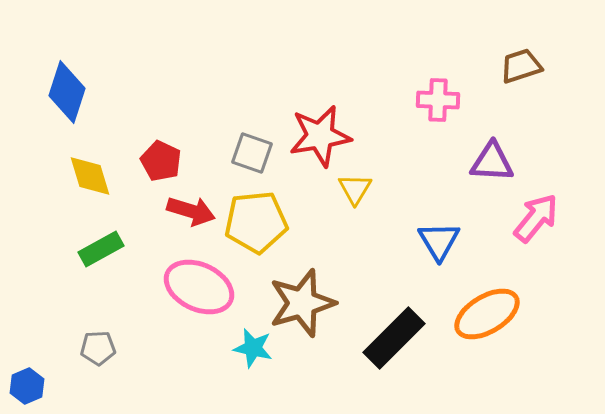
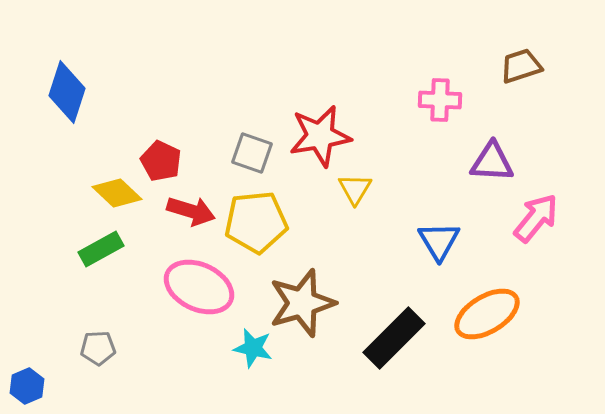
pink cross: moved 2 px right
yellow diamond: moved 27 px right, 17 px down; rotated 30 degrees counterclockwise
